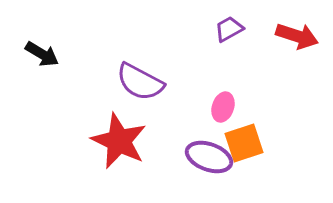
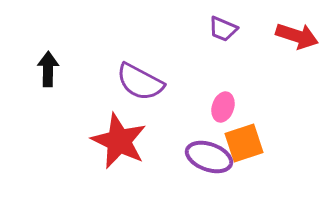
purple trapezoid: moved 6 px left; rotated 128 degrees counterclockwise
black arrow: moved 6 px right, 15 px down; rotated 120 degrees counterclockwise
